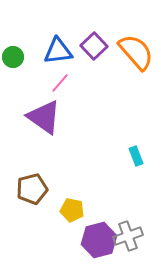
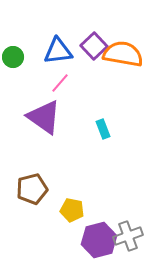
orange semicircle: moved 13 px left, 2 px down; rotated 39 degrees counterclockwise
cyan rectangle: moved 33 px left, 27 px up
